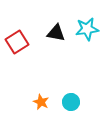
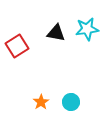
red square: moved 4 px down
orange star: rotated 14 degrees clockwise
